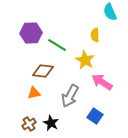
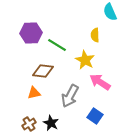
pink arrow: moved 2 px left
